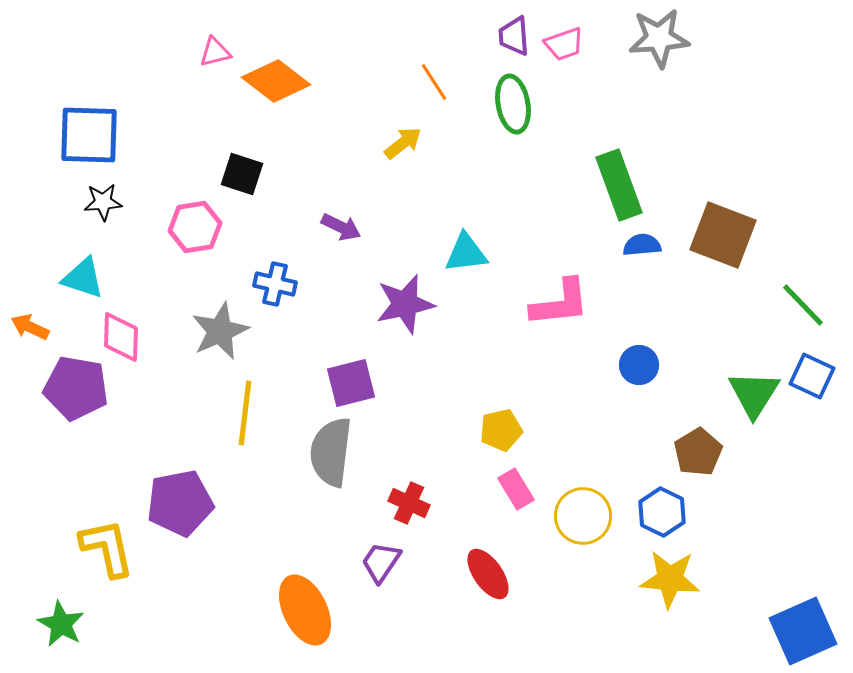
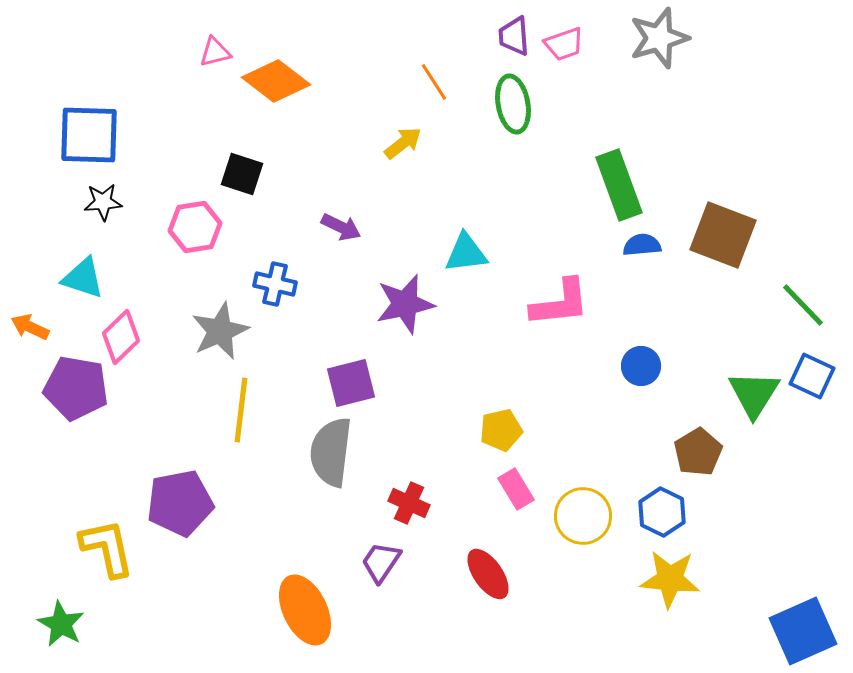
gray star at (659, 38): rotated 12 degrees counterclockwise
pink diamond at (121, 337): rotated 44 degrees clockwise
blue circle at (639, 365): moved 2 px right, 1 px down
yellow line at (245, 413): moved 4 px left, 3 px up
